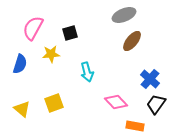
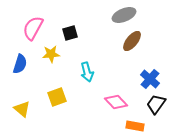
yellow square: moved 3 px right, 6 px up
